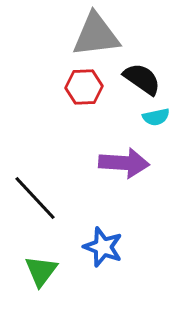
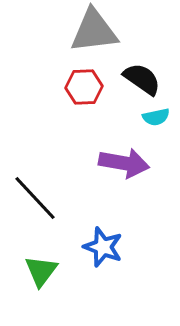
gray triangle: moved 2 px left, 4 px up
purple arrow: rotated 6 degrees clockwise
